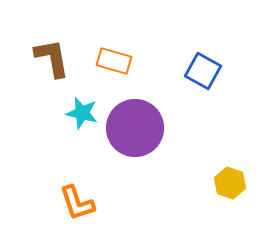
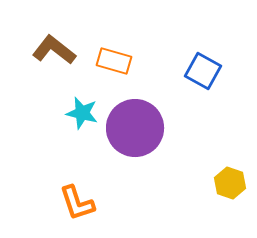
brown L-shape: moved 2 px right, 8 px up; rotated 42 degrees counterclockwise
